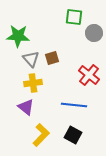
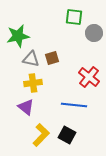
green star: rotated 15 degrees counterclockwise
gray triangle: rotated 36 degrees counterclockwise
red cross: moved 2 px down
black square: moved 6 px left
